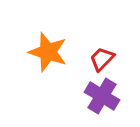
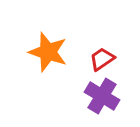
red trapezoid: rotated 12 degrees clockwise
